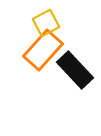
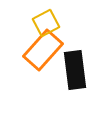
black rectangle: rotated 36 degrees clockwise
